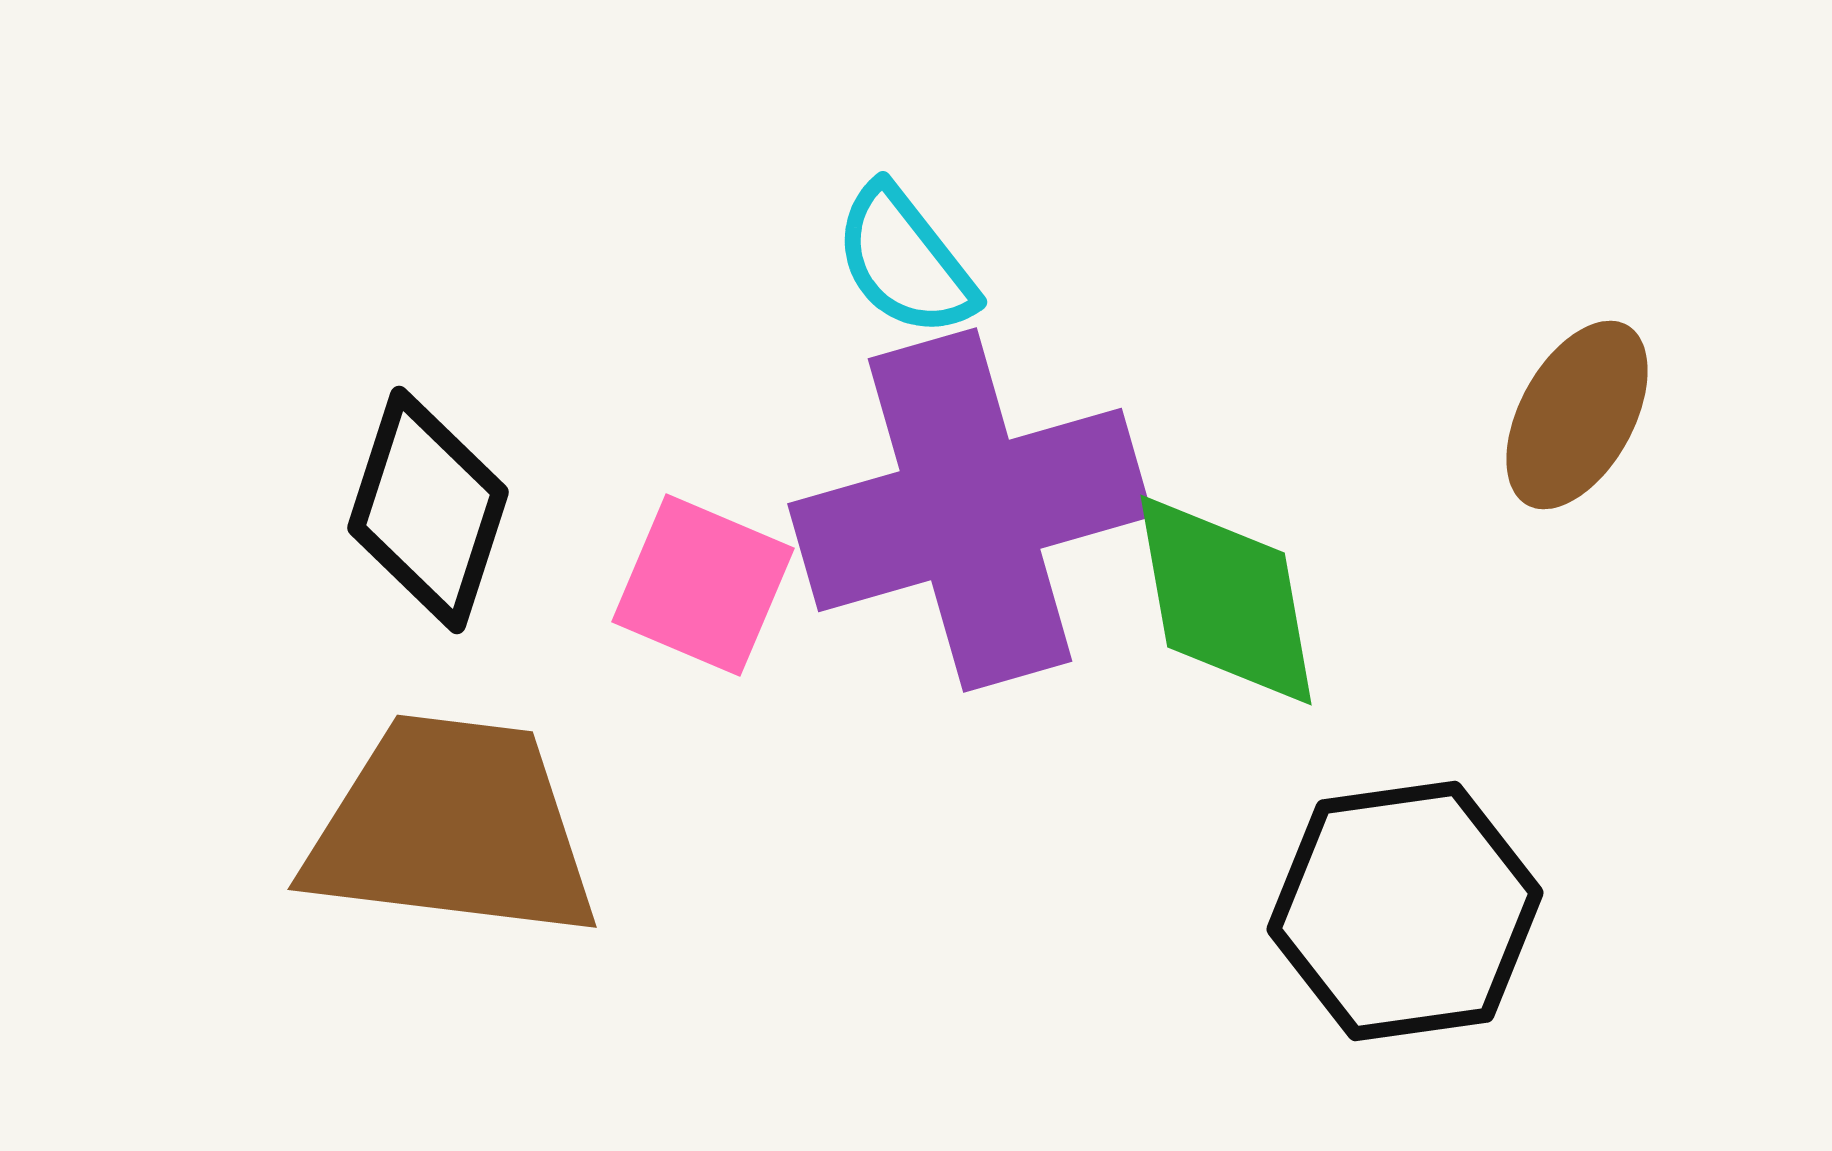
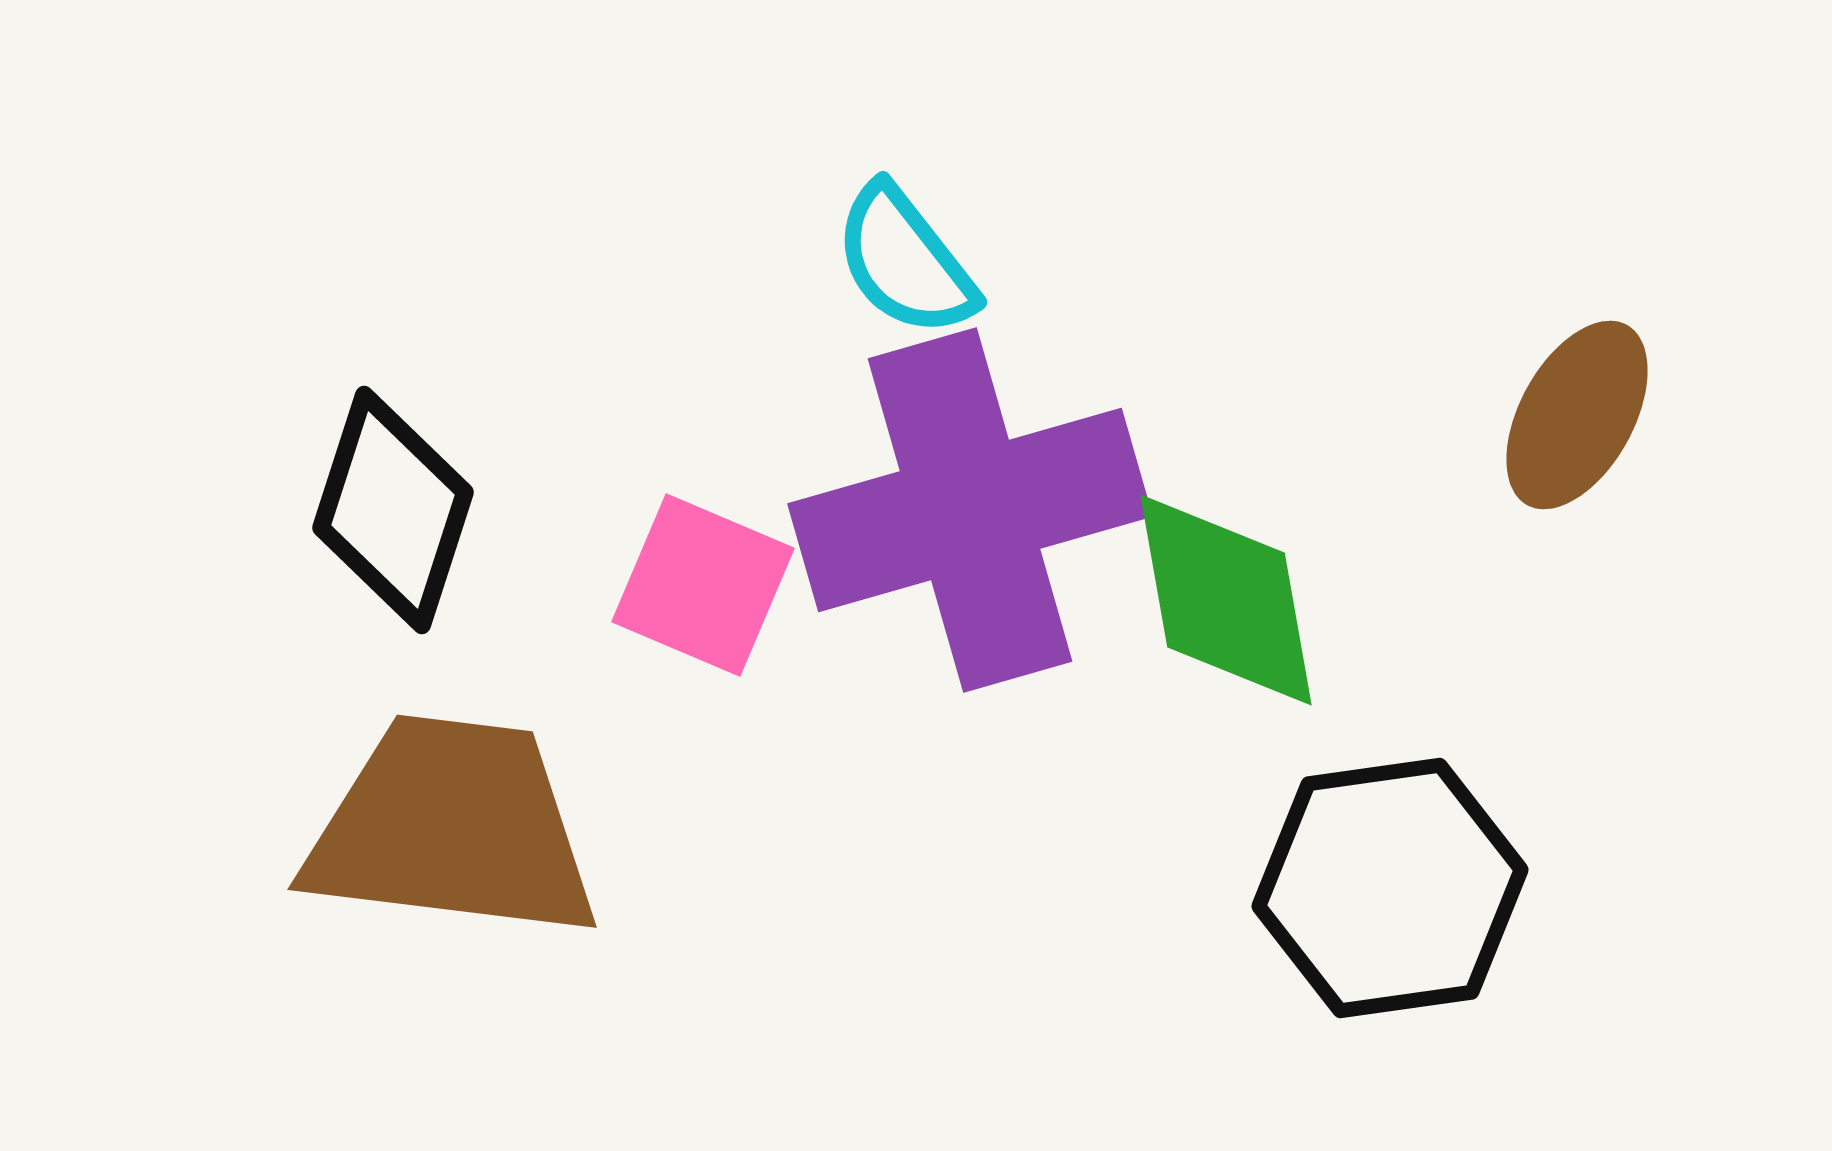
black diamond: moved 35 px left
black hexagon: moved 15 px left, 23 px up
